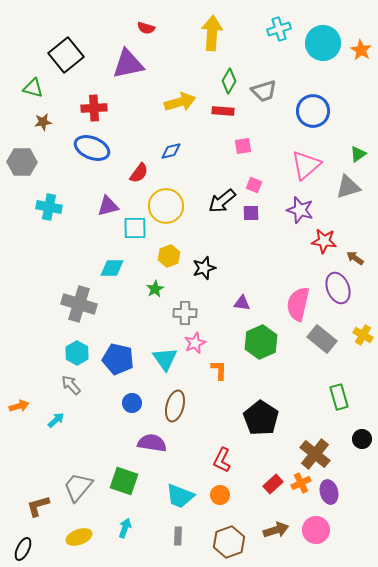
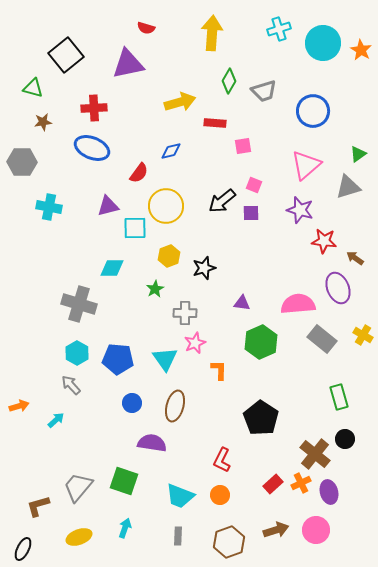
red rectangle at (223, 111): moved 8 px left, 12 px down
pink semicircle at (298, 304): rotated 72 degrees clockwise
blue pentagon at (118, 359): rotated 8 degrees counterclockwise
black circle at (362, 439): moved 17 px left
